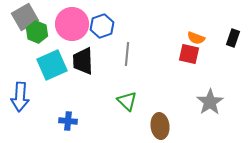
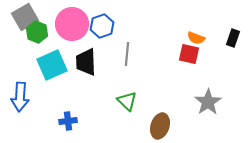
black trapezoid: moved 3 px right, 1 px down
gray star: moved 2 px left
blue cross: rotated 12 degrees counterclockwise
brown ellipse: rotated 25 degrees clockwise
